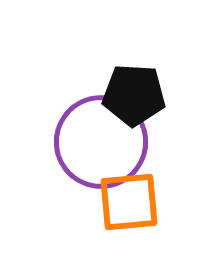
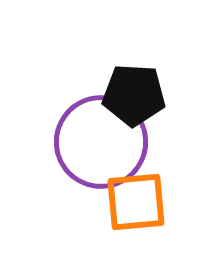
orange square: moved 7 px right
